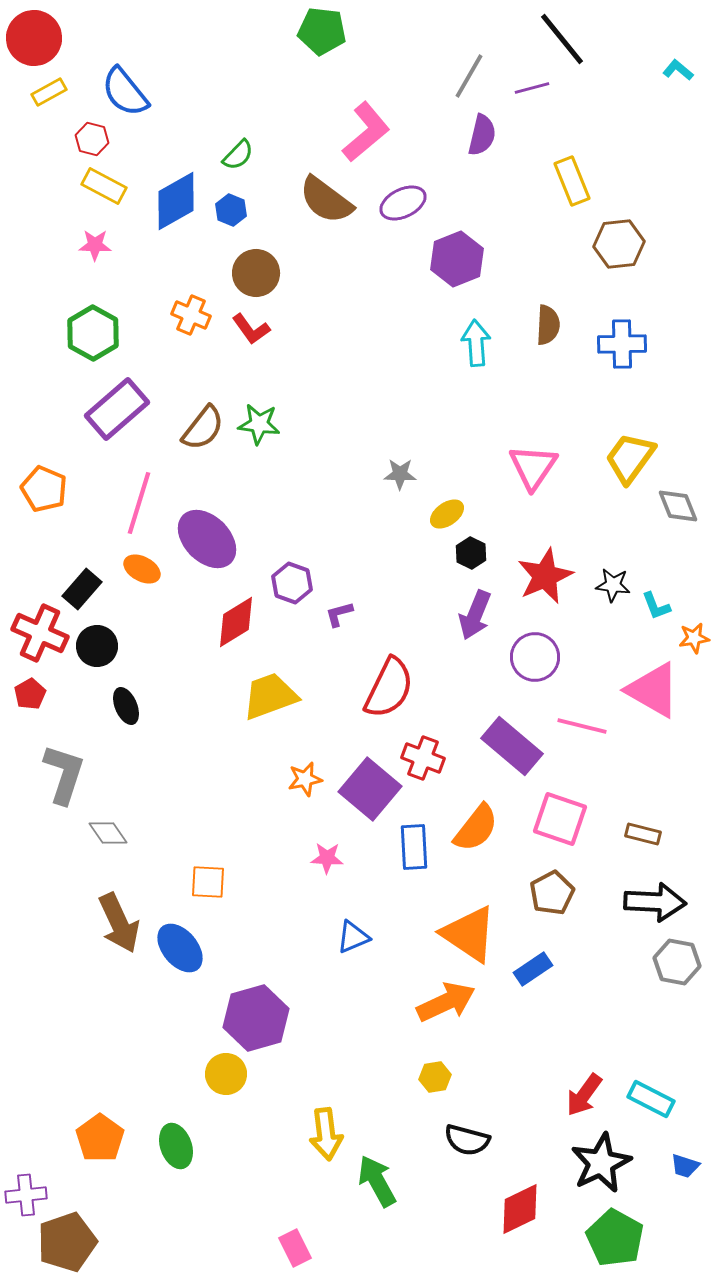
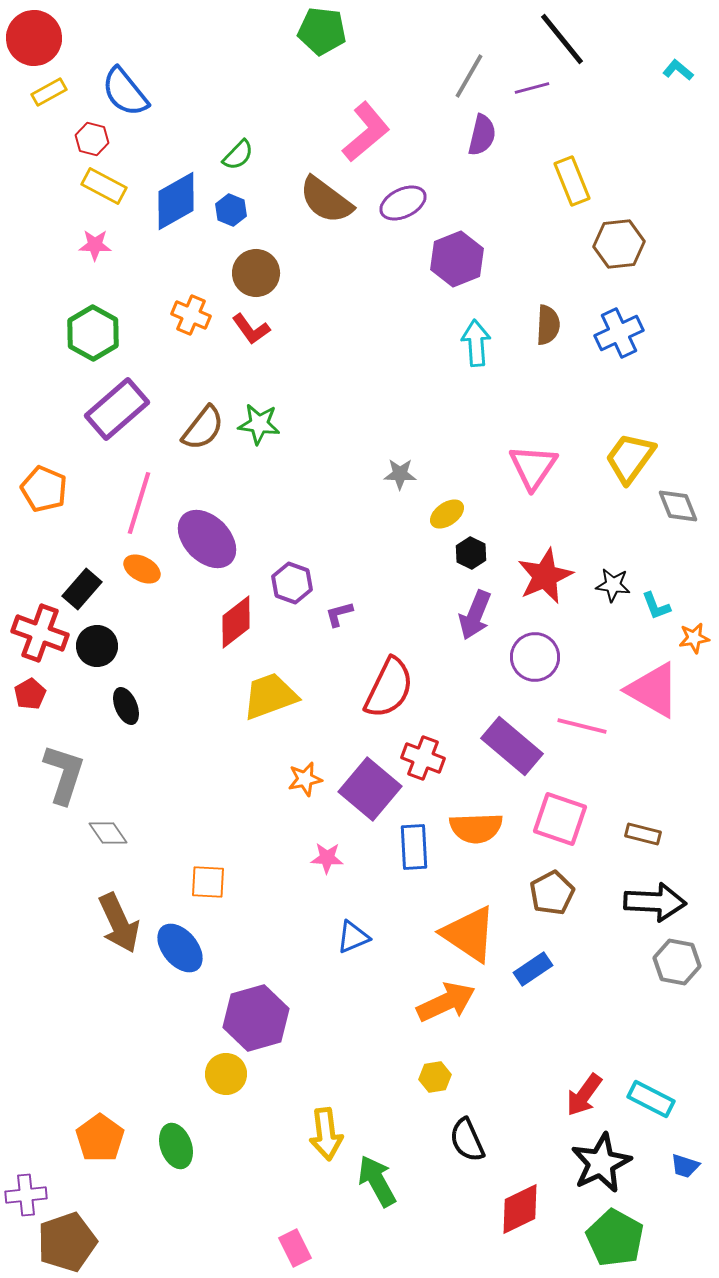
blue cross at (622, 344): moved 3 px left, 11 px up; rotated 24 degrees counterclockwise
red diamond at (236, 622): rotated 6 degrees counterclockwise
red cross at (40, 633): rotated 4 degrees counterclockwise
orange semicircle at (476, 828): rotated 50 degrees clockwise
black semicircle at (467, 1140): rotated 51 degrees clockwise
